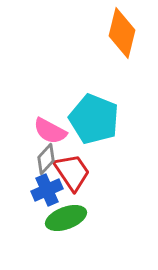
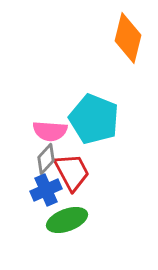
orange diamond: moved 6 px right, 5 px down
pink semicircle: rotated 24 degrees counterclockwise
red trapezoid: rotated 6 degrees clockwise
blue cross: moved 1 px left
green ellipse: moved 1 px right, 2 px down
